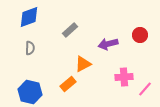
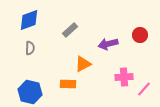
blue diamond: moved 3 px down
orange rectangle: rotated 42 degrees clockwise
pink line: moved 1 px left
